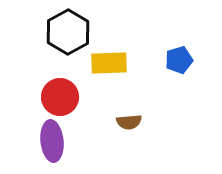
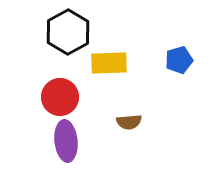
purple ellipse: moved 14 px right
